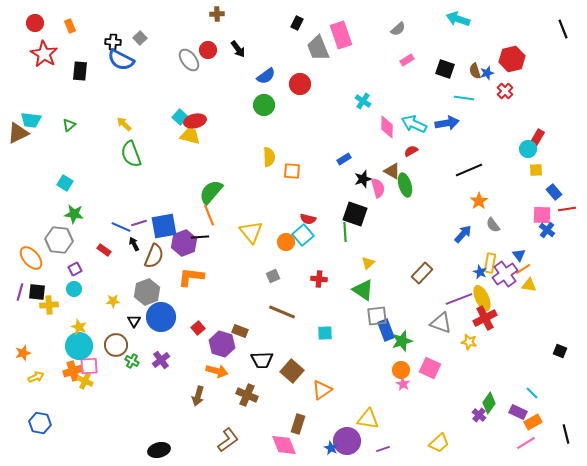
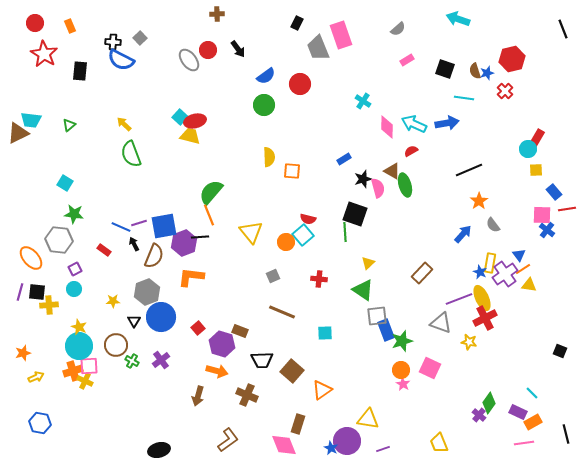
yellow trapezoid at (439, 443): rotated 110 degrees clockwise
pink line at (526, 443): moved 2 px left; rotated 24 degrees clockwise
